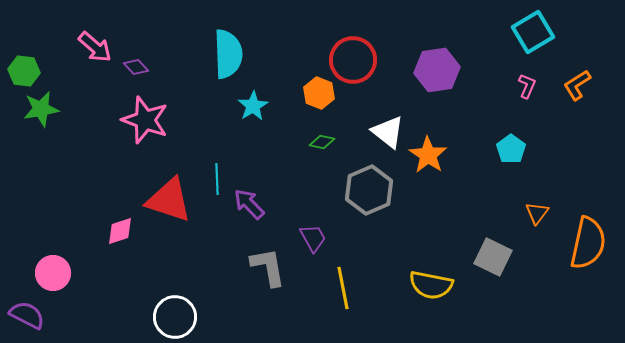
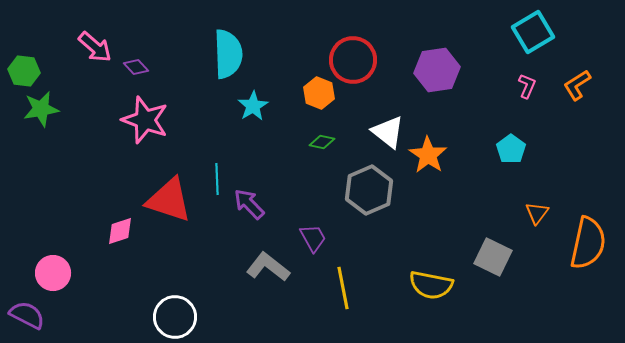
gray L-shape: rotated 42 degrees counterclockwise
